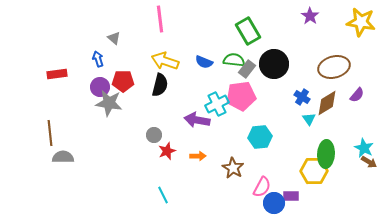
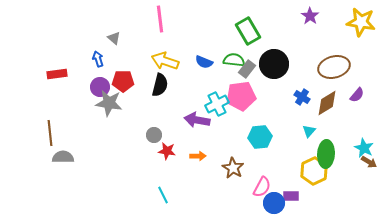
cyan triangle: moved 12 px down; rotated 16 degrees clockwise
red star: rotated 30 degrees clockwise
yellow hexagon: rotated 24 degrees counterclockwise
